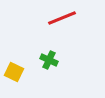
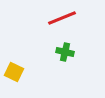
green cross: moved 16 px right, 8 px up; rotated 12 degrees counterclockwise
